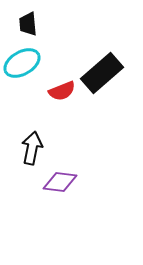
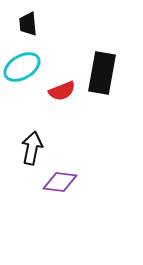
cyan ellipse: moved 4 px down
black rectangle: rotated 39 degrees counterclockwise
